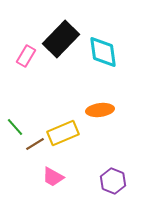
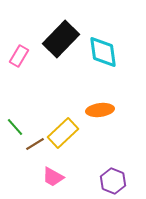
pink rectangle: moved 7 px left
yellow rectangle: rotated 20 degrees counterclockwise
